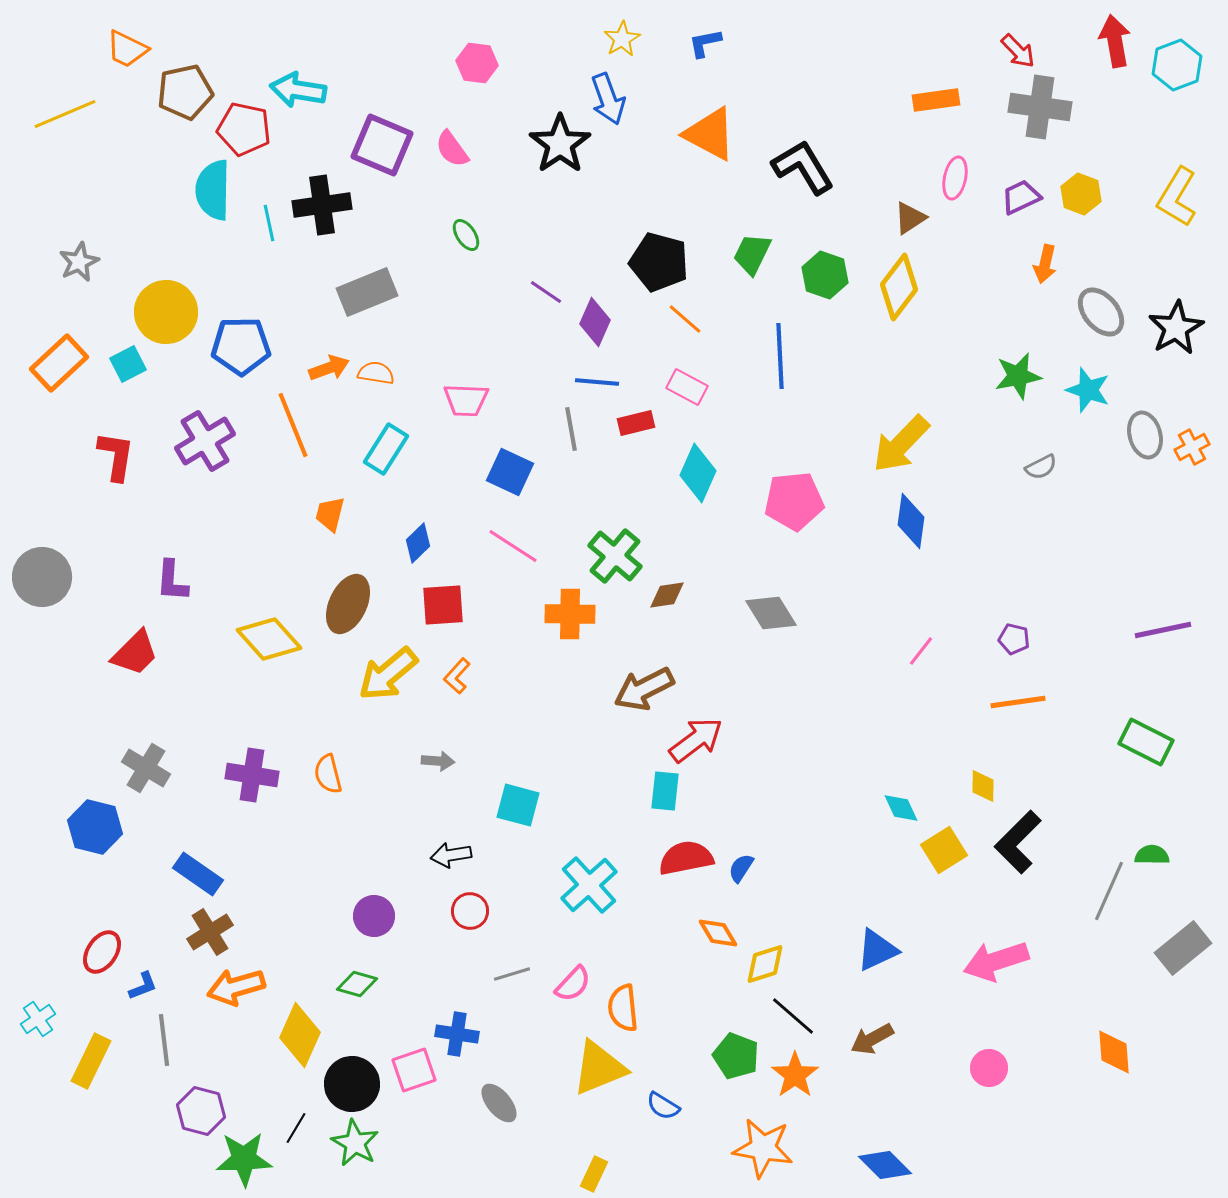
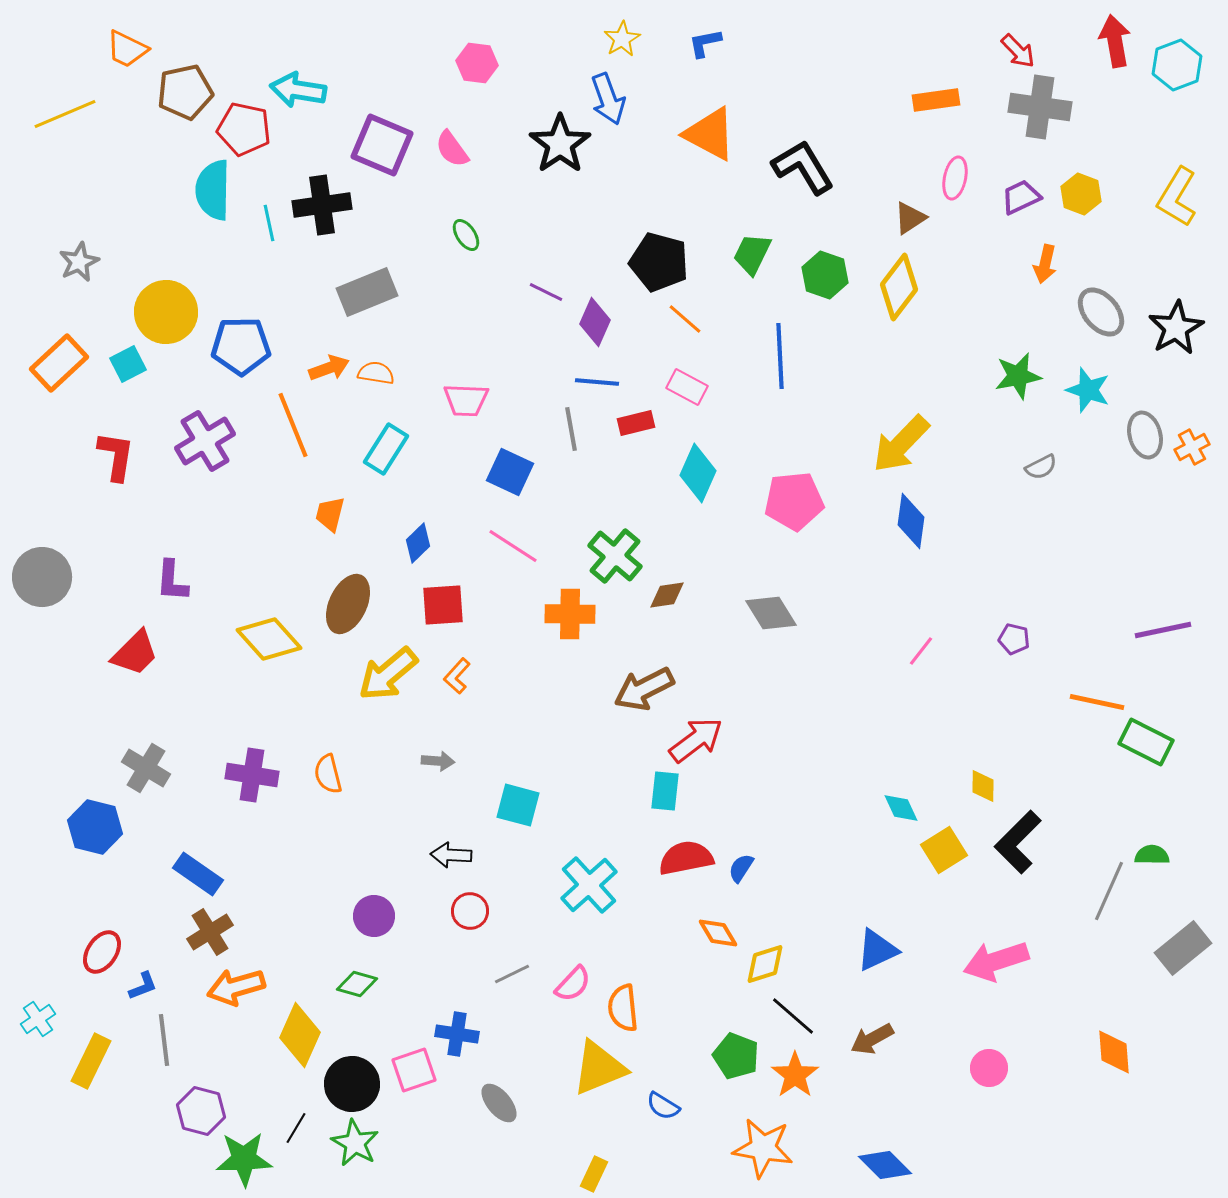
purple line at (546, 292): rotated 8 degrees counterclockwise
orange line at (1018, 702): moved 79 px right; rotated 20 degrees clockwise
black arrow at (451, 855): rotated 12 degrees clockwise
gray line at (512, 974): rotated 9 degrees counterclockwise
